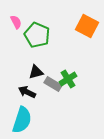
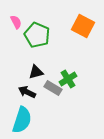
orange square: moved 4 px left
gray rectangle: moved 4 px down
